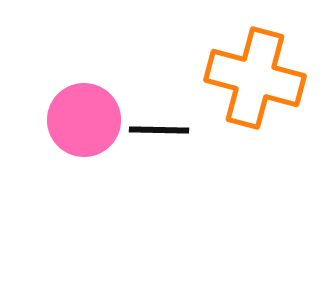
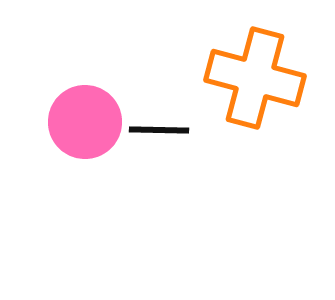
pink circle: moved 1 px right, 2 px down
